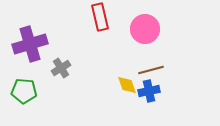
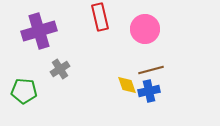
purple cross: moved 9 px right, 13 px up
gray cross: moved 1 px left, 1 px down
